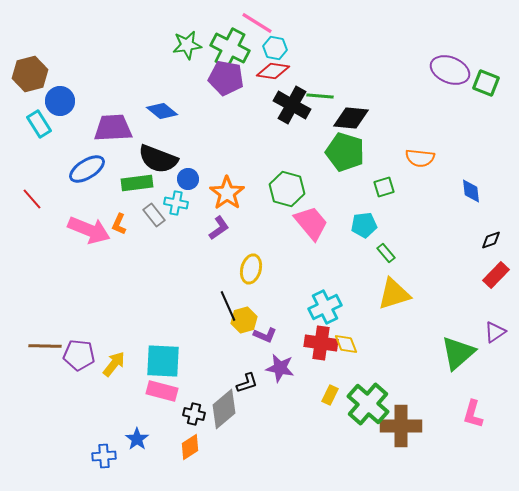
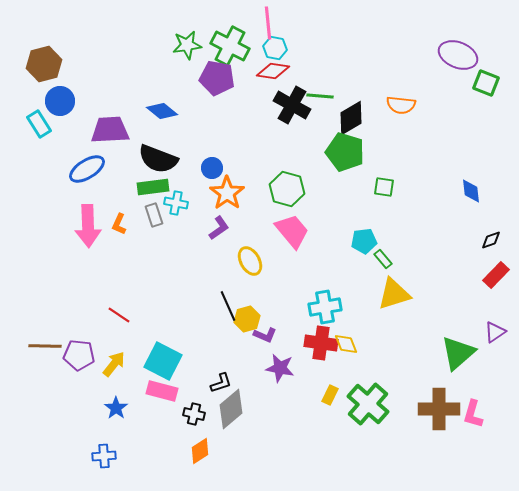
pink line at (257, 23): moved 11 px right; rotated 52 degrees clockwise
green cross at (230, 48): moved 2 px up
purple ellipse at (450, 70): moved 8 px right, 15 px up
brown hexagon at (30, 74): moved 14 px right, 10 px up
purple pentagon at (226, 78): moved 9 px left
black diamond at (351, 118): rotated 36 degrees counterclockwise
purple trapezoid at (113, 128): moved 3 px left, 2 px down
orange semicircle at (420, 158): moved 19 px left, 53 px up
blue circle at (188, 179): moved 24 px right, 11 px up
green rectangle at (137, 183): moved 16 px right, 4 px down
green square at (384, 187): rotated 25 degrees clockwise
red line at (32, 199): moved 87 px right, 116 px down; rotated 15 degrees counterclockwise
gray rectangle at (154, 215): rotated 20 degrees clockwise
pink trapezoid at (311, 223): moved 19 px left, 8 px down
cyan pentagon at (364, 225): moved 16 px down
pink arrow at (89, 230): moved 1 px left, 4 px up; rotated 66 degrees clockwise
green rectangle at (386, 253): moved 3 px left, 6 px down
yellow ellipse at (251, 269): moved 1 px left, 8 px up; rotated 44 degrees counterclockwise
cyan cross at (325, 307): rotated 16 degrees clockwise
yellow hexagon at (244, 320): moved 3 px right, 1 px up
cyan square at (163, 361): rotated 24 degrees clockwise
black L-shape at (247, 383): moved 26 px left
gray diamond at (224, 409): moved 7 px right
brown cross at (401, 426): moved 38 px right, 17 px up
blue star at (137, 439): moved 21 px left, 31 px up
orange diamond at (190, 447): moved 10 px right, 4 px down
